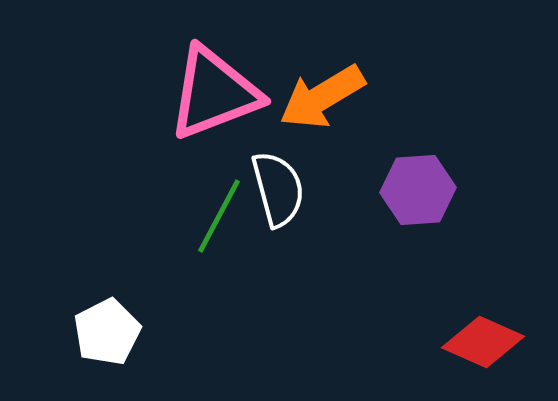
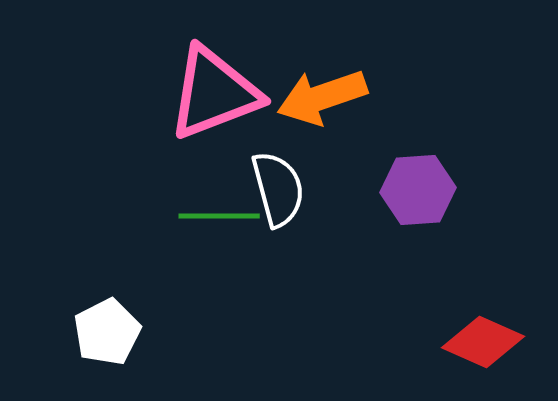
orange arrow: rotated 12 degrees clockwise
green line: rotated 62 degrees clockwise
